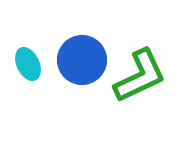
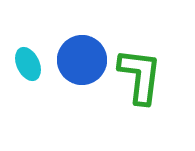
green L-shape: rotated 58 degrees counterclockwise
